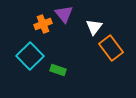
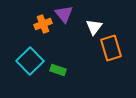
orange rectangle: rotated 20 degrees clockwise
cyan square: moved 5 px down
